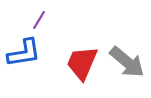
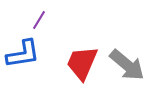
blue L-shape: moved 1 px left, 1 px down
gray arrow: moved 3 px down
